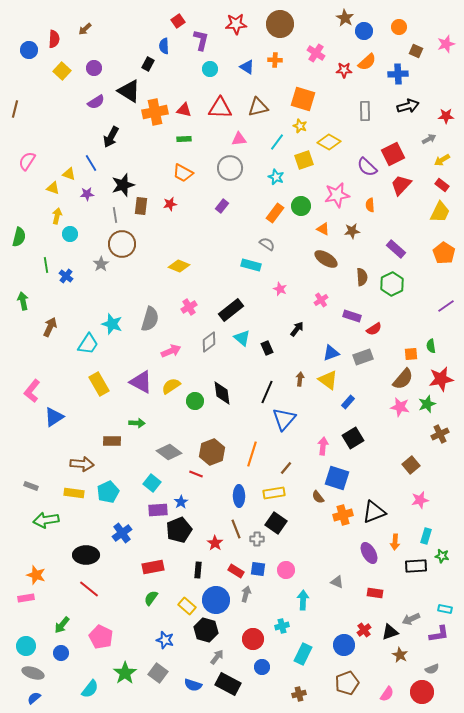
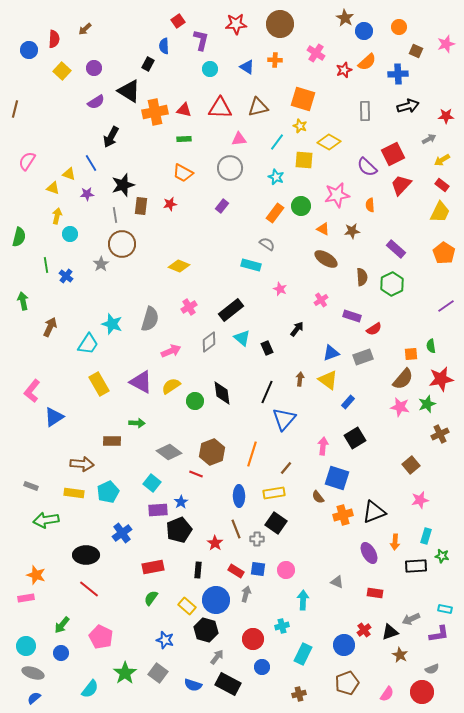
red star at (344, 70): rotated 21 degrees counterclockwise
yellow square at (304, 160): rotated 24 degrees clockwise
black square at (353, 438): moved 2 px right
